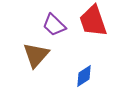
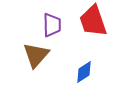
purple trapezoid: moved 2 px left; rotated 135 degrees counterclockwise
blue diamond: moved 4 px up
